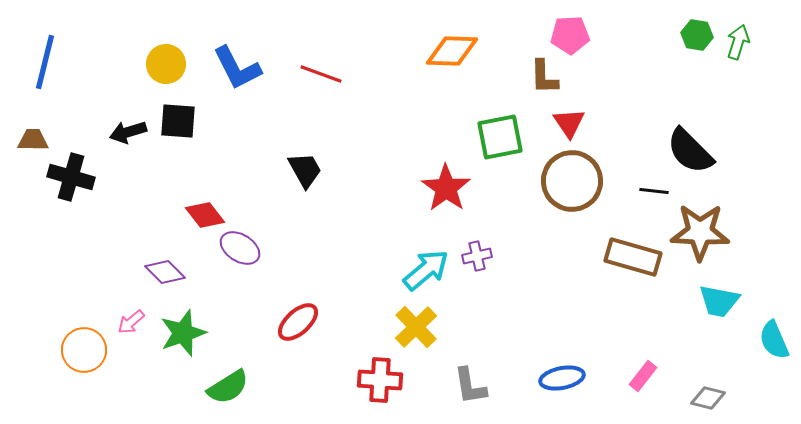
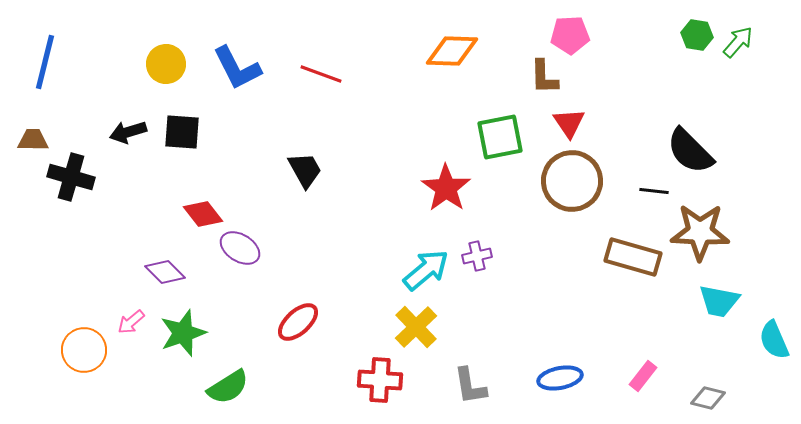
green arrow: rotated 24 degrees clockwise
black square: moved 4 px right, 11 px down
red diamond: moved 2 px left, 1 px up
blue ellipse: moved 2 px left
